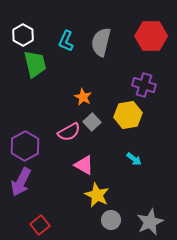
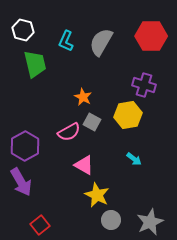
white hexagon: moved 5 px up; rotated 15 degrees counterclockwise
gray semicircle: rotated 16 degrees clockwise
gray square: rotated 18 degrees counterclockwise
purple arrow: rotated 56 degrees counterclockwise
